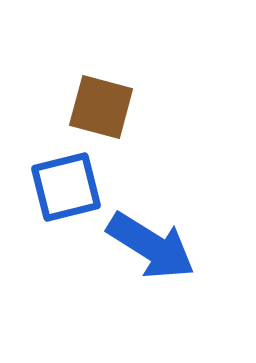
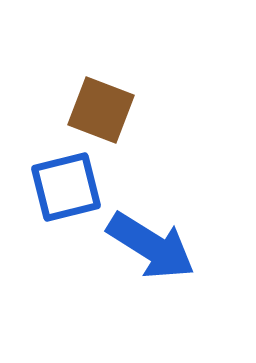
brown square: moved 3 px down; rotated 6 degrees clockwise
